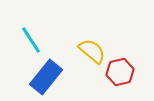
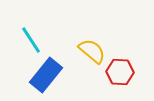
red hexagon: rotated 16 degrees clockwise
blue rectangle: moved 2 px up
